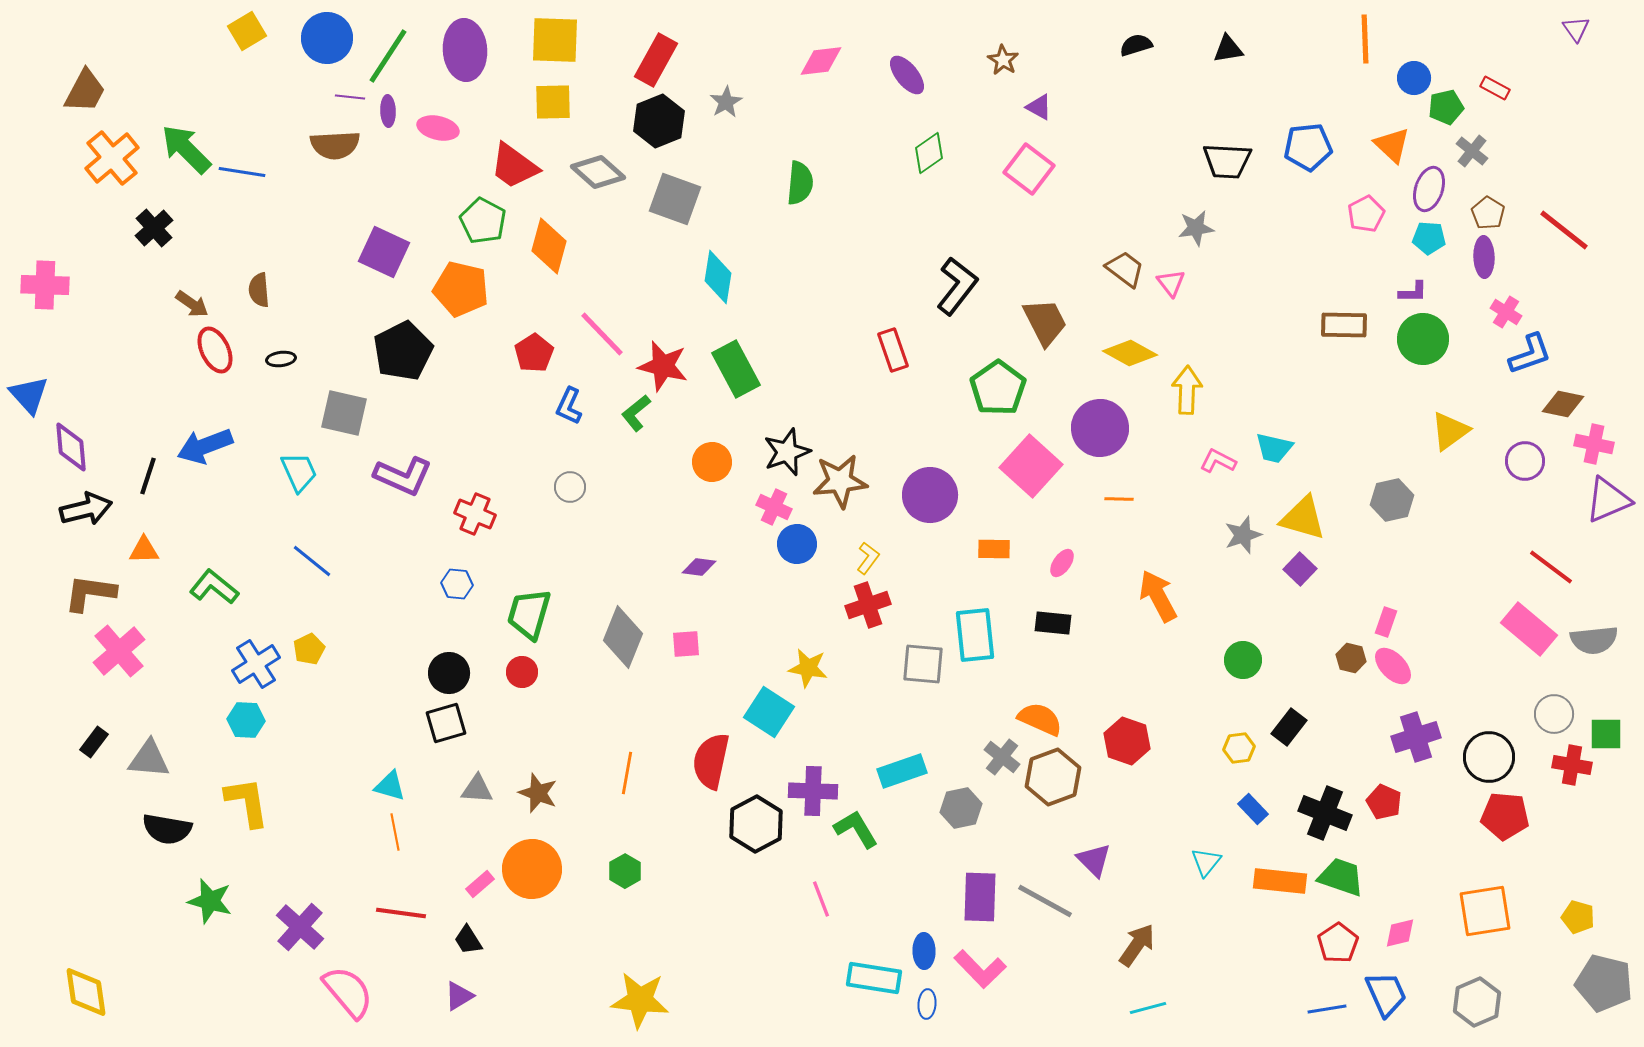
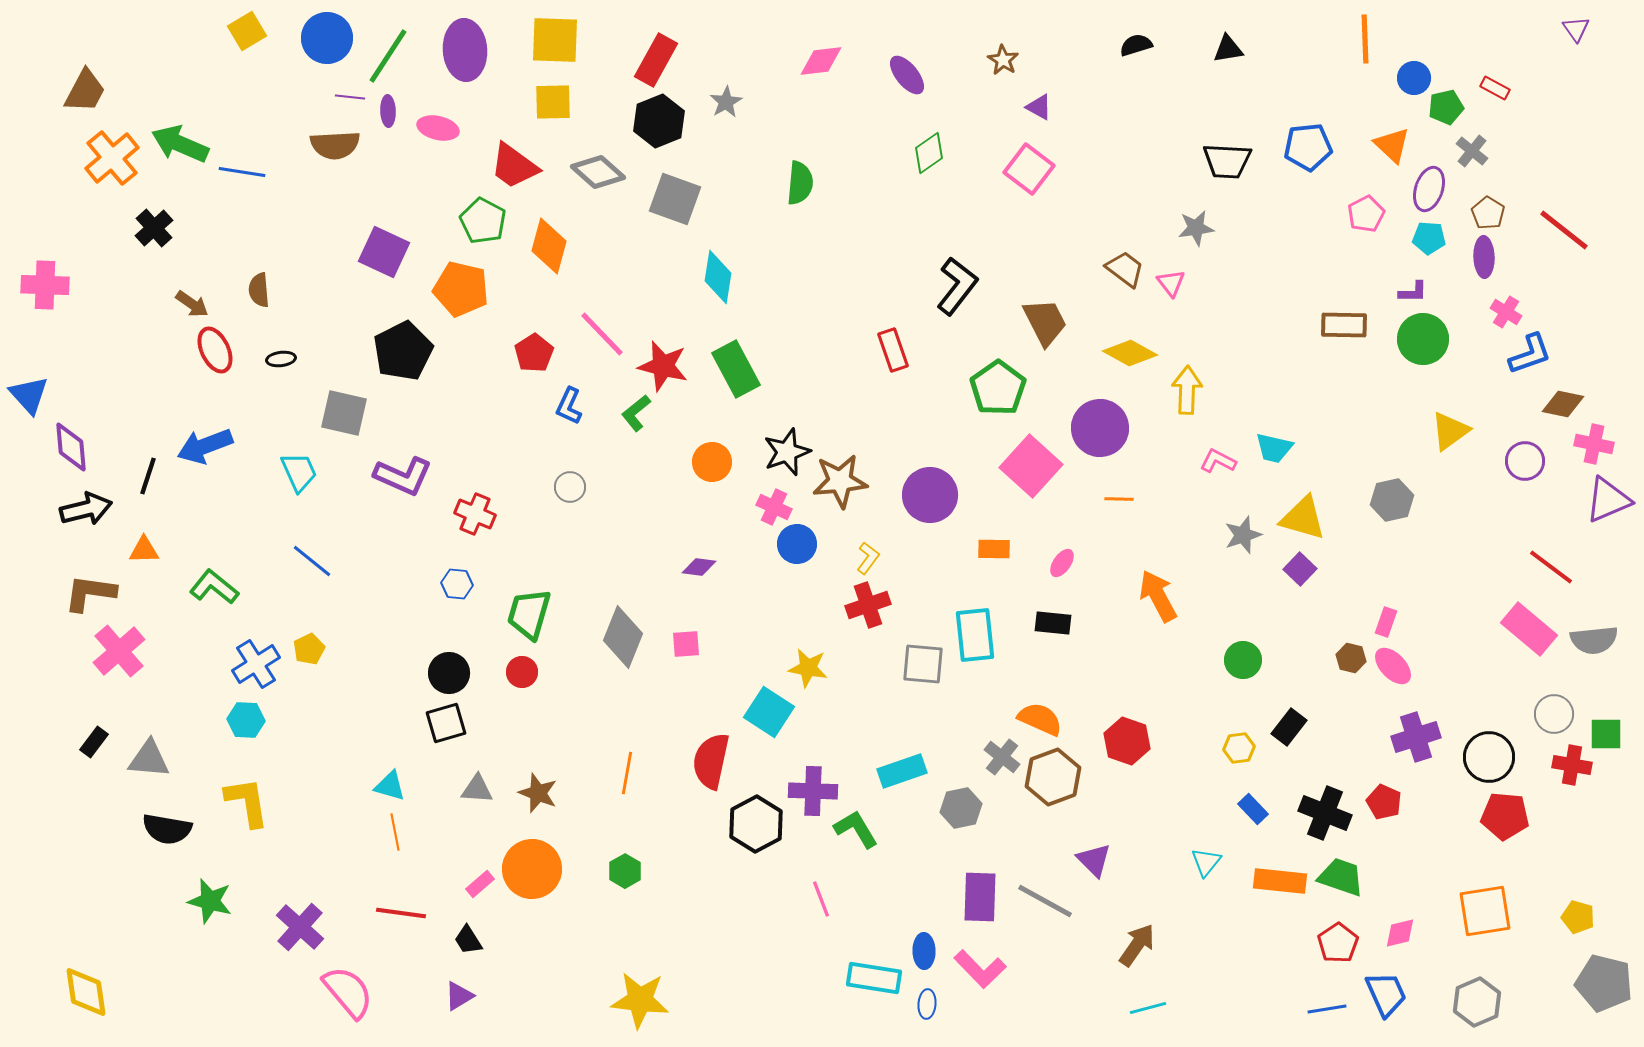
green arrow at (186, 149): moved 6 px left, 5 px up; rotated 22 degrees counterclockwise
